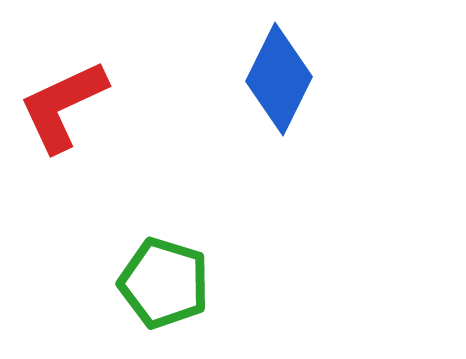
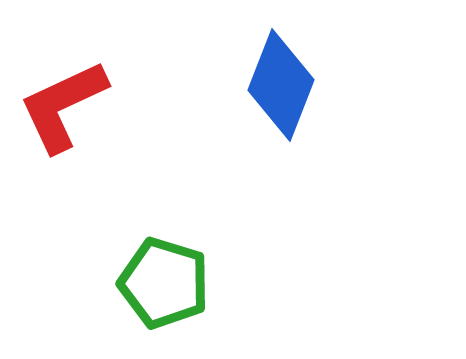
blue diamond: moved 2 px right, 6 px down; rotated 5 degrees counterclockwise
